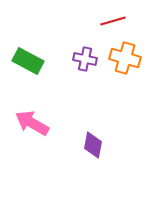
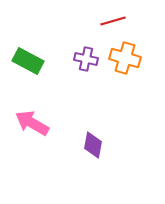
purple cross: moved 1 px right
